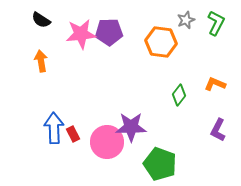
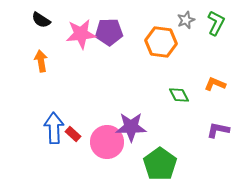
green diamond: rotated 65 degrees counterclockwise
purple L-shape: rotated 75 degrees clockwise
red rectangle: rotated 21 degrees counterclockwise
green pentagon: rotated 16 degrees clockwise
